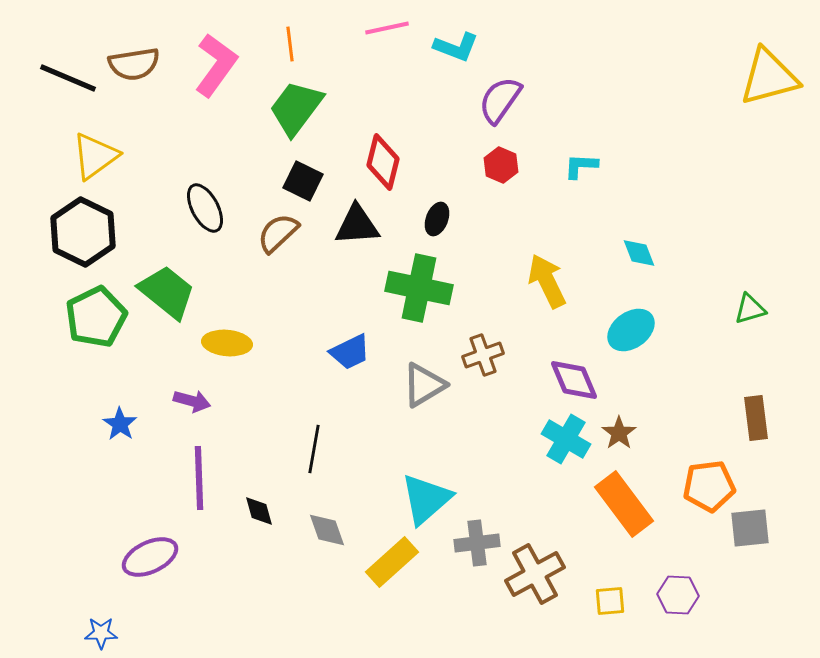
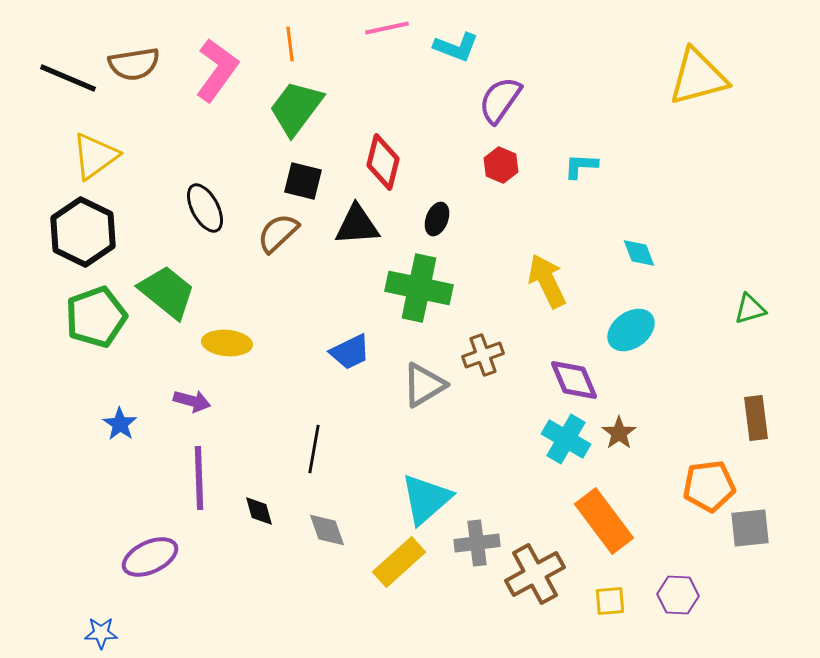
pink L-shape at (216, 65): moved 1 px right, 5 px down
yellow triangle at (769, 77): moved 71 px left
black square at (303, 181): rotated 12 degrees counterclockwise
green pentagon at (96, 317): rotated 6 degrees clockwise
orange rectangle at (624, 504): moved 20 px left, 17 px down
yellow rectangle at (392, 562): moved 7 px right
